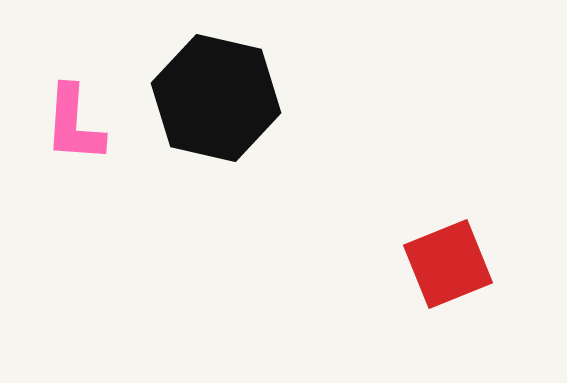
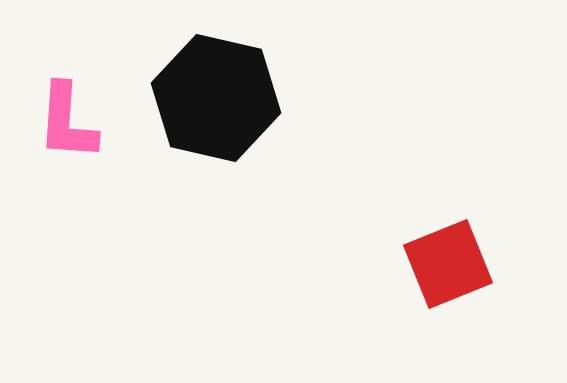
pink L-shape: moved 7 px left, 2 px up
